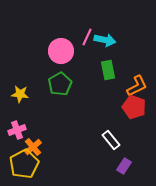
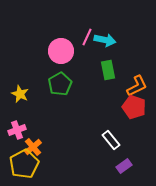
yellow star: rotated 18 degrees clockwise
purple rectangle: rotated 21 degrees clockwise
